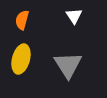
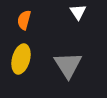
white triangle: moved 4 px right, 4 px up
orange semicircle: moved 2 px right
